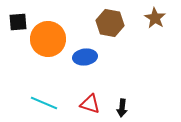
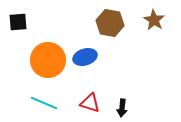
brown star: moved 1 px left, 2 px down
orange circle: moved 21 px down
blue ellipse: rotated 10 degrees counterclockwise
red triangle: moved 1 px up
